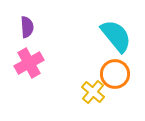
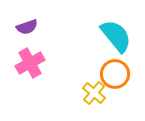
purple semicircle: rotated 75 degrees clockwise
pink cross: moved 1 px right
yellow cross: moved 1 px right, 1 px down
